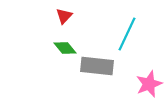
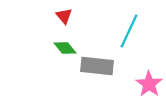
red triangle: rotated 24 degrees counterclockwise
cyan line: moved 2 px right, 3 px up
pink star: rotated 16 degrees counterclockwise
